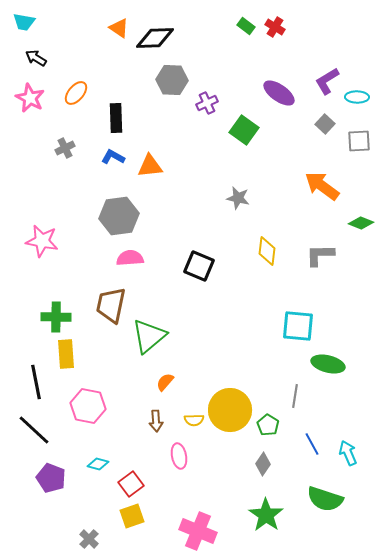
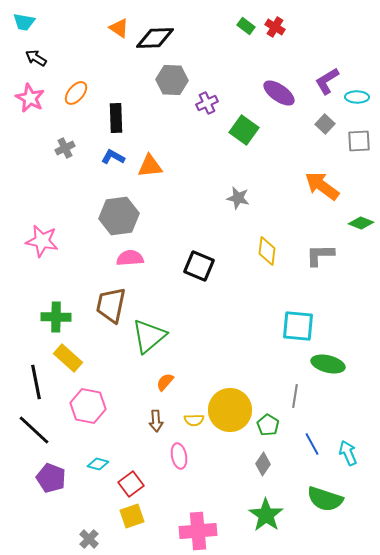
yellow rectangle at (66, 354): moved 2 px right, 4 px down; rotated 44 degrees counterclockwise
pink cross at (198, 531): rotated 27 degrees counterclockwise
